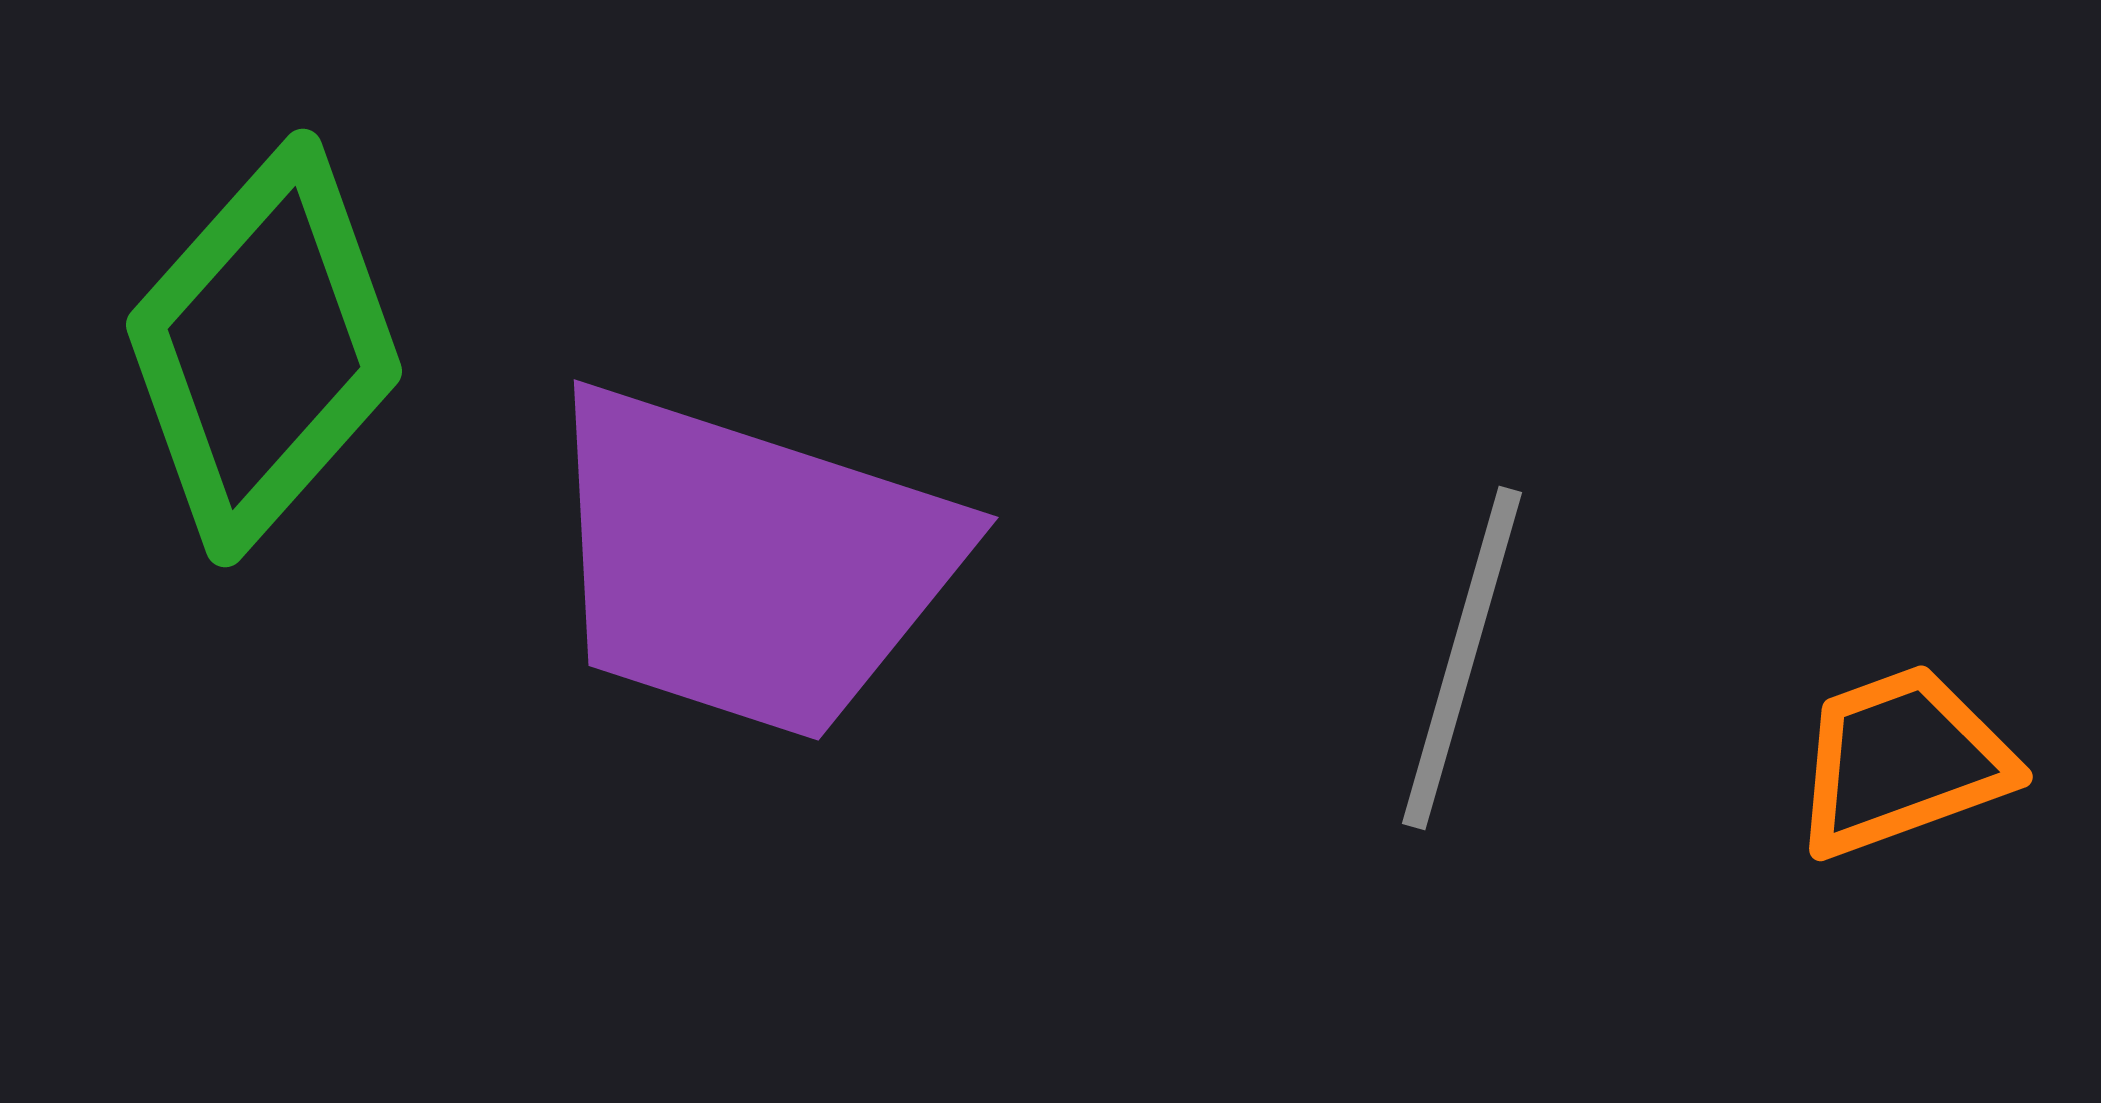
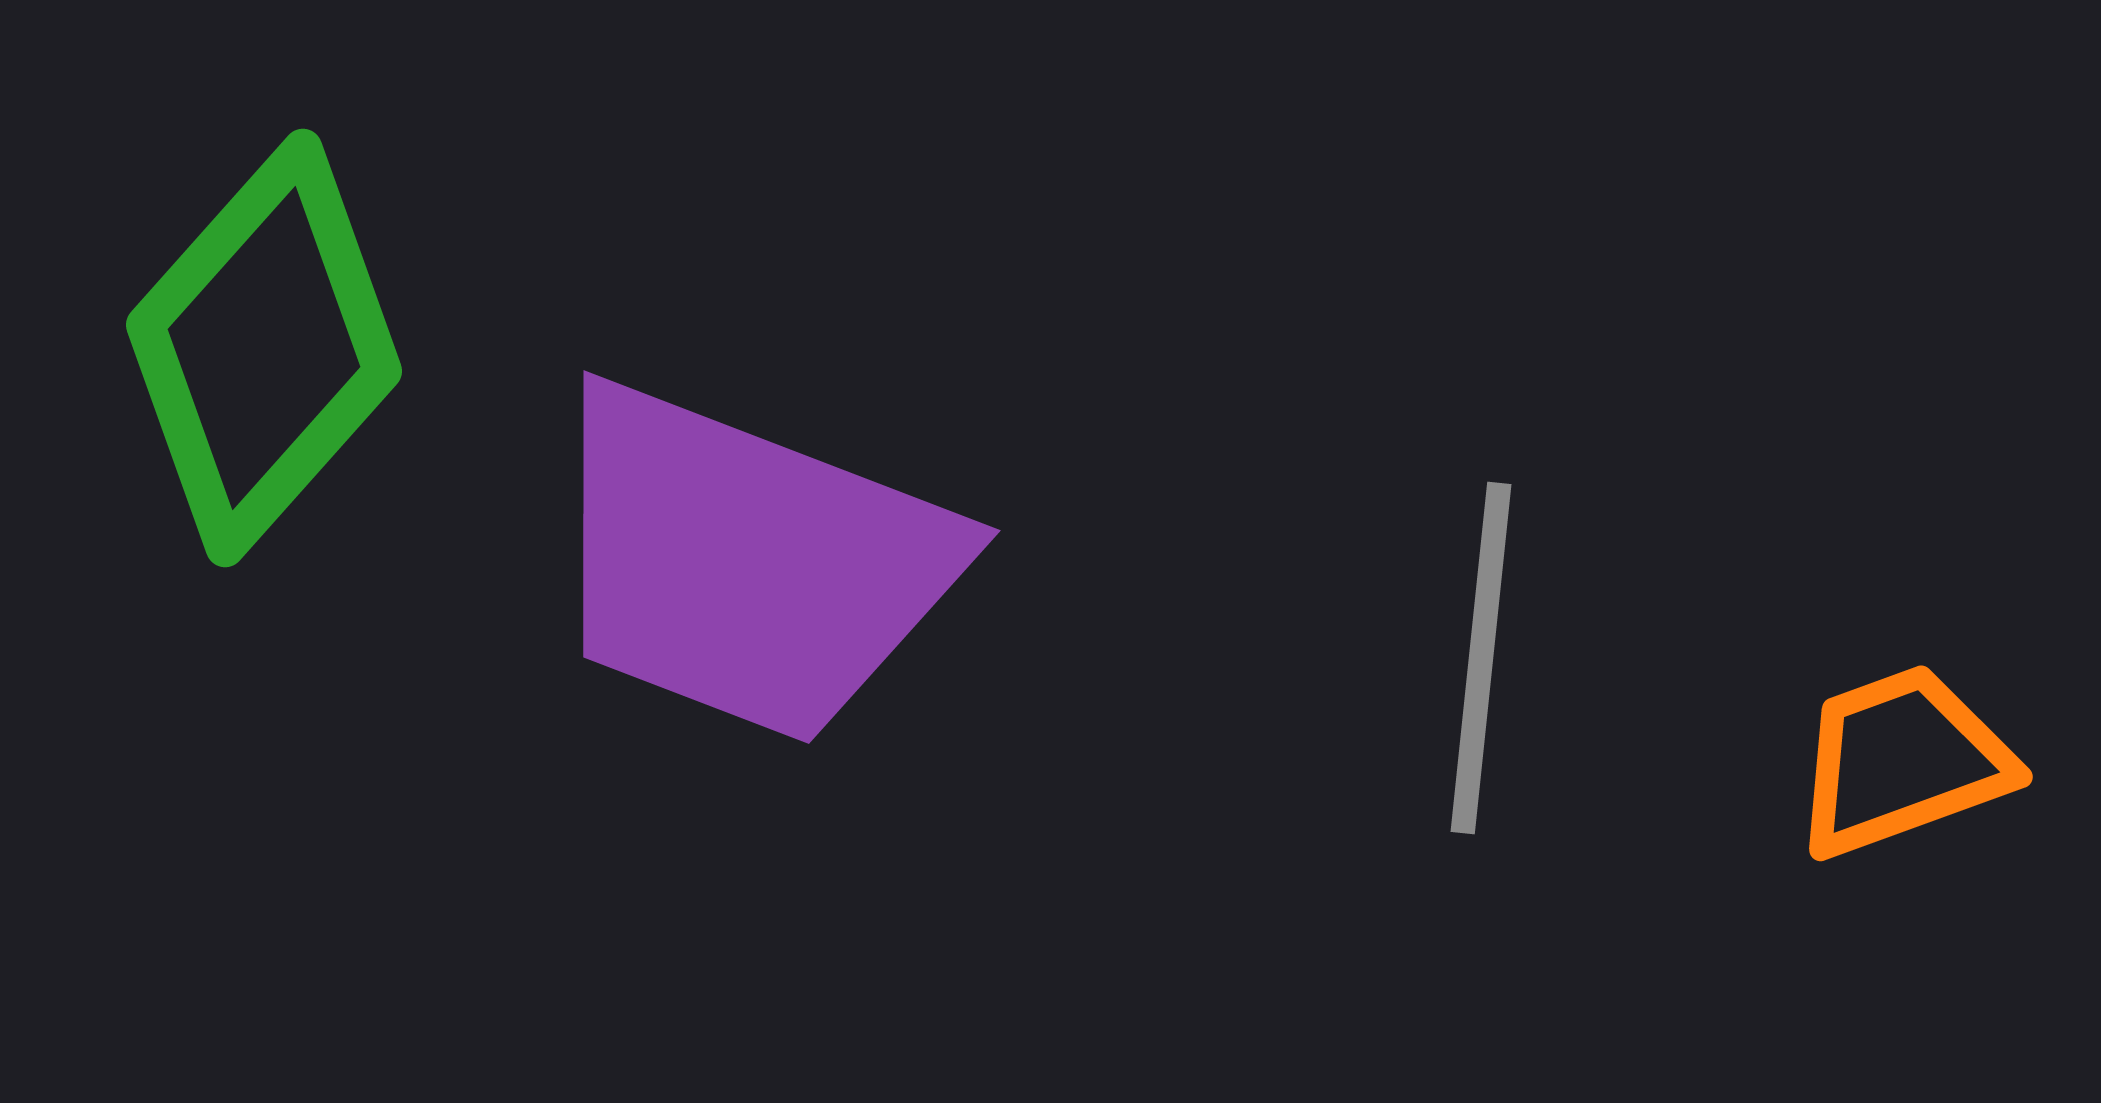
purple trapezoid: rotated 3 degrees clockwise
gray line: moved 19 px right; rotated 10 degrees counterclockwise
